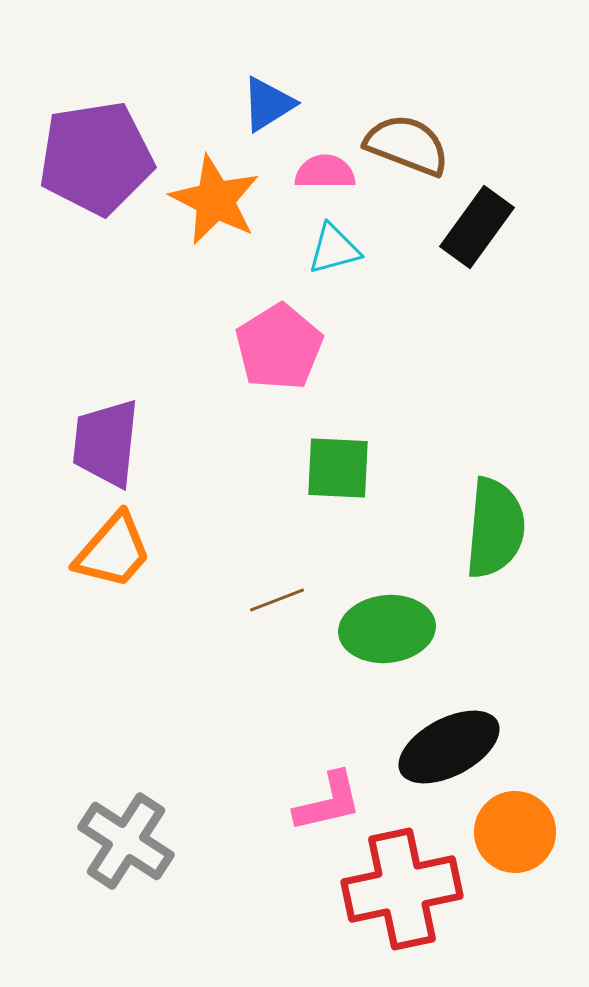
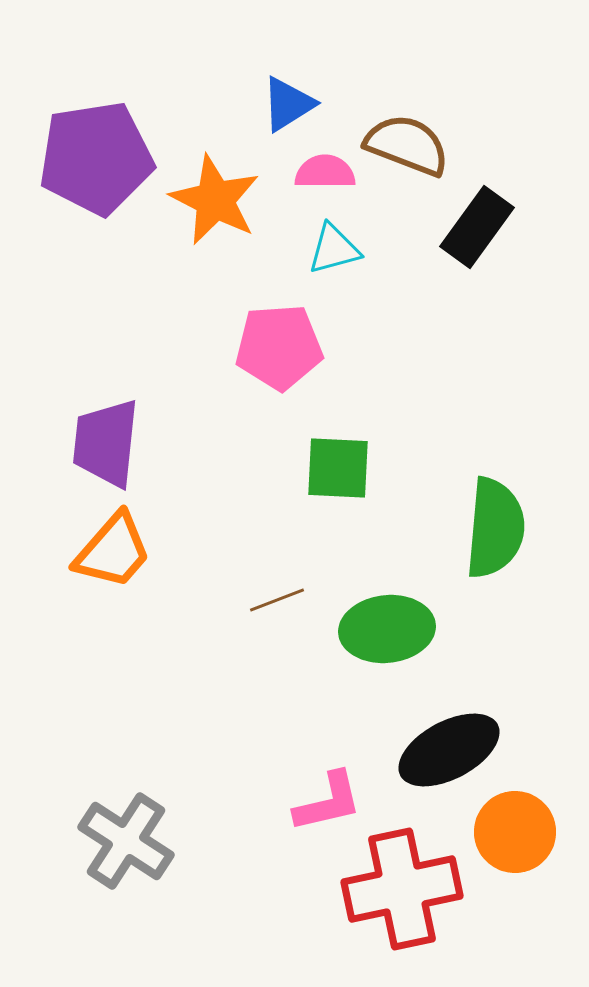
blue triangle: moved 20 px right
pink pentagon: rotated 28 degrees clockwise
black ellipse: moved 3 px down
